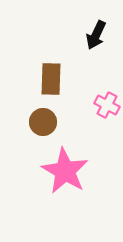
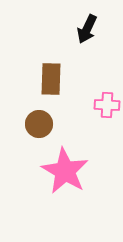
black arrow: moved 9 px left, 6 px up
pink cross: rotated 25 degrees counterclockwise
brown circle: moved 4 px left, 2 px down
